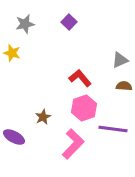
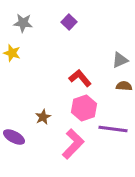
gray star: moved 2 px left, 1 px up; rotated 18 degrees clockwise
